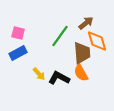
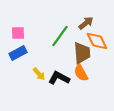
pink square: rotated 16 degrees counterclockwise
orange diamond: rotated 10 degrees counterclockwise
